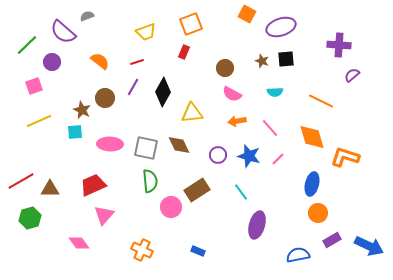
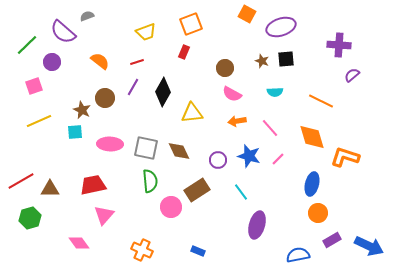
brown diamond at (179, 145): moved 6 px down
purple circle at (218, 155): moved 5 px down
red trapezoid at (93, 185): rotated 12 degrees clockwise
